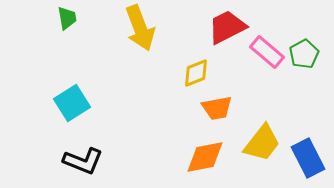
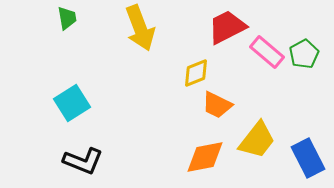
orange trapezoid: moved 3 px up; rotated 36 degrees clockwise
yellow trapezoid: moved 5 px left, 3 px up
